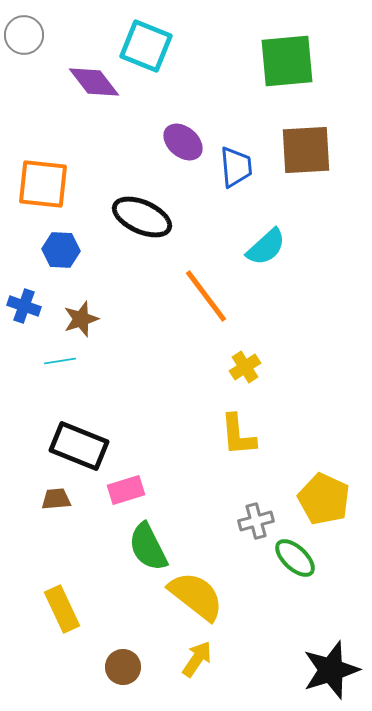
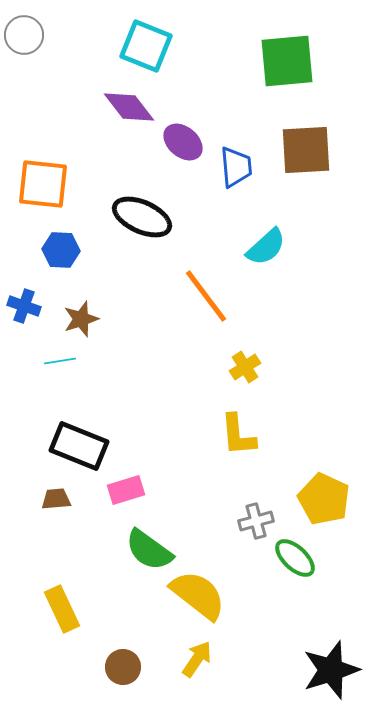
purple diamond: moved 35 px right, 25 px down
green semicircle: moved 1 px right, 3 px down; rotated 27 degrees counterclockwise
yellow semicircle: moved 2 px right, 1 px up
